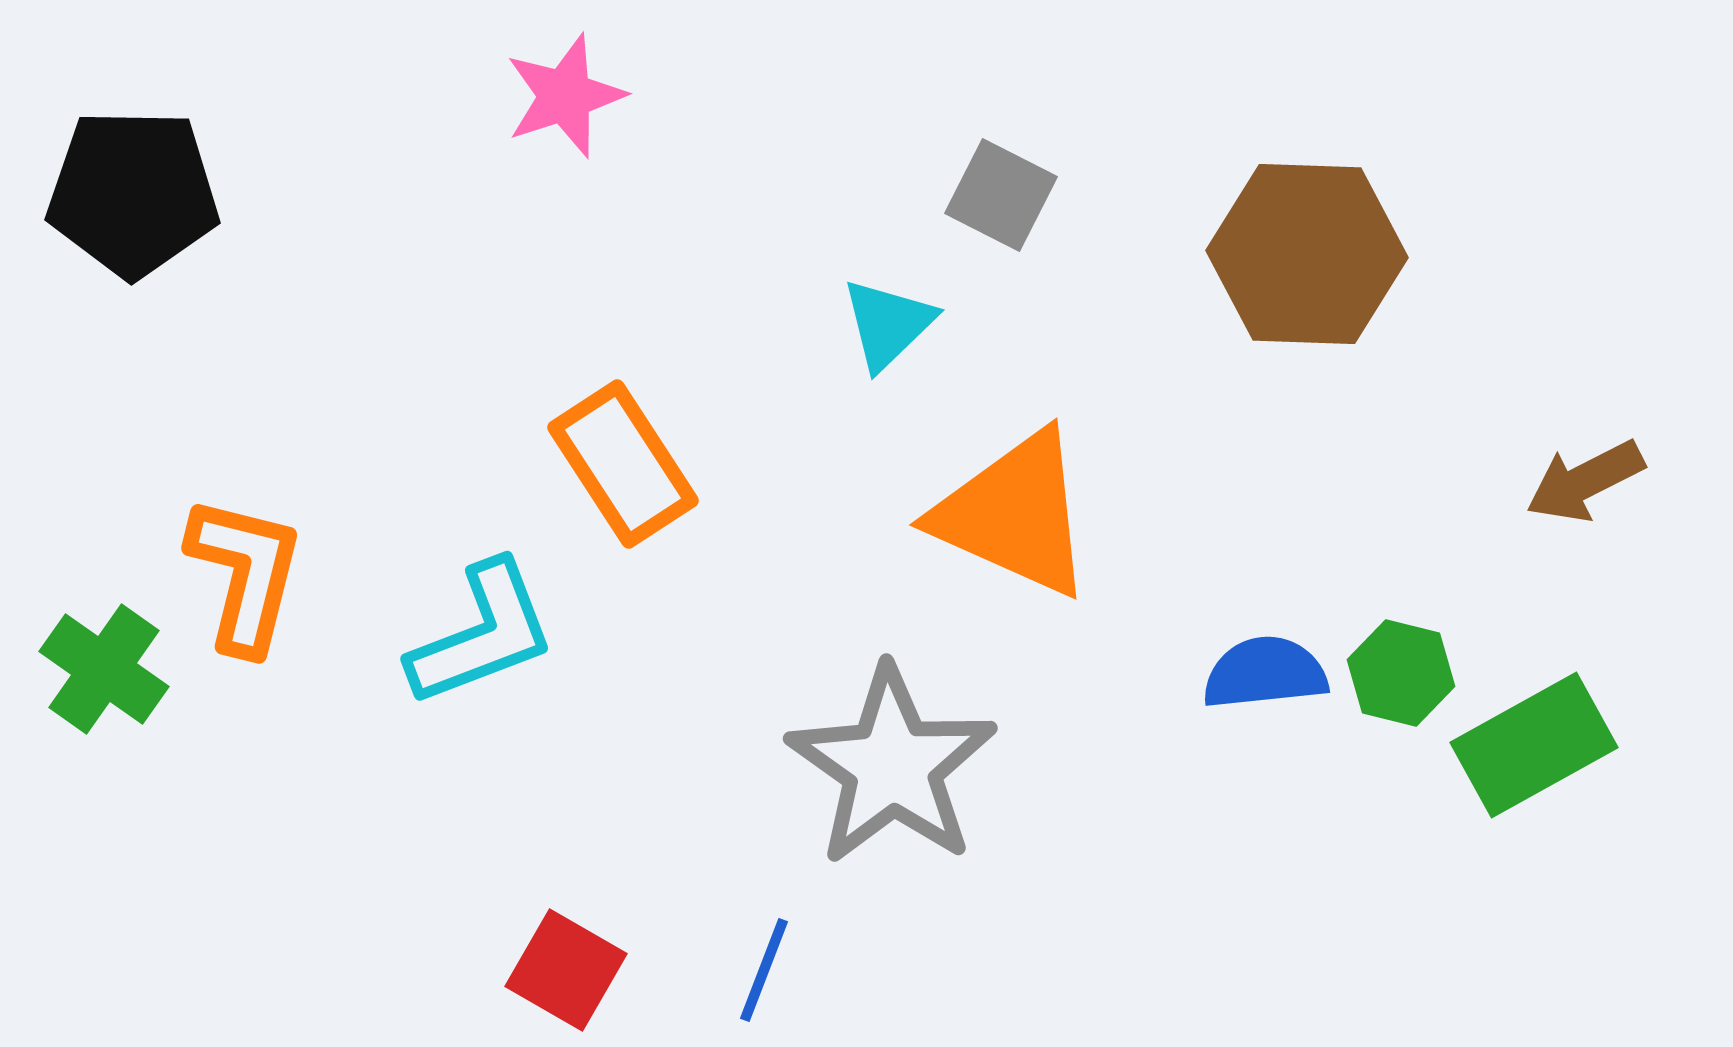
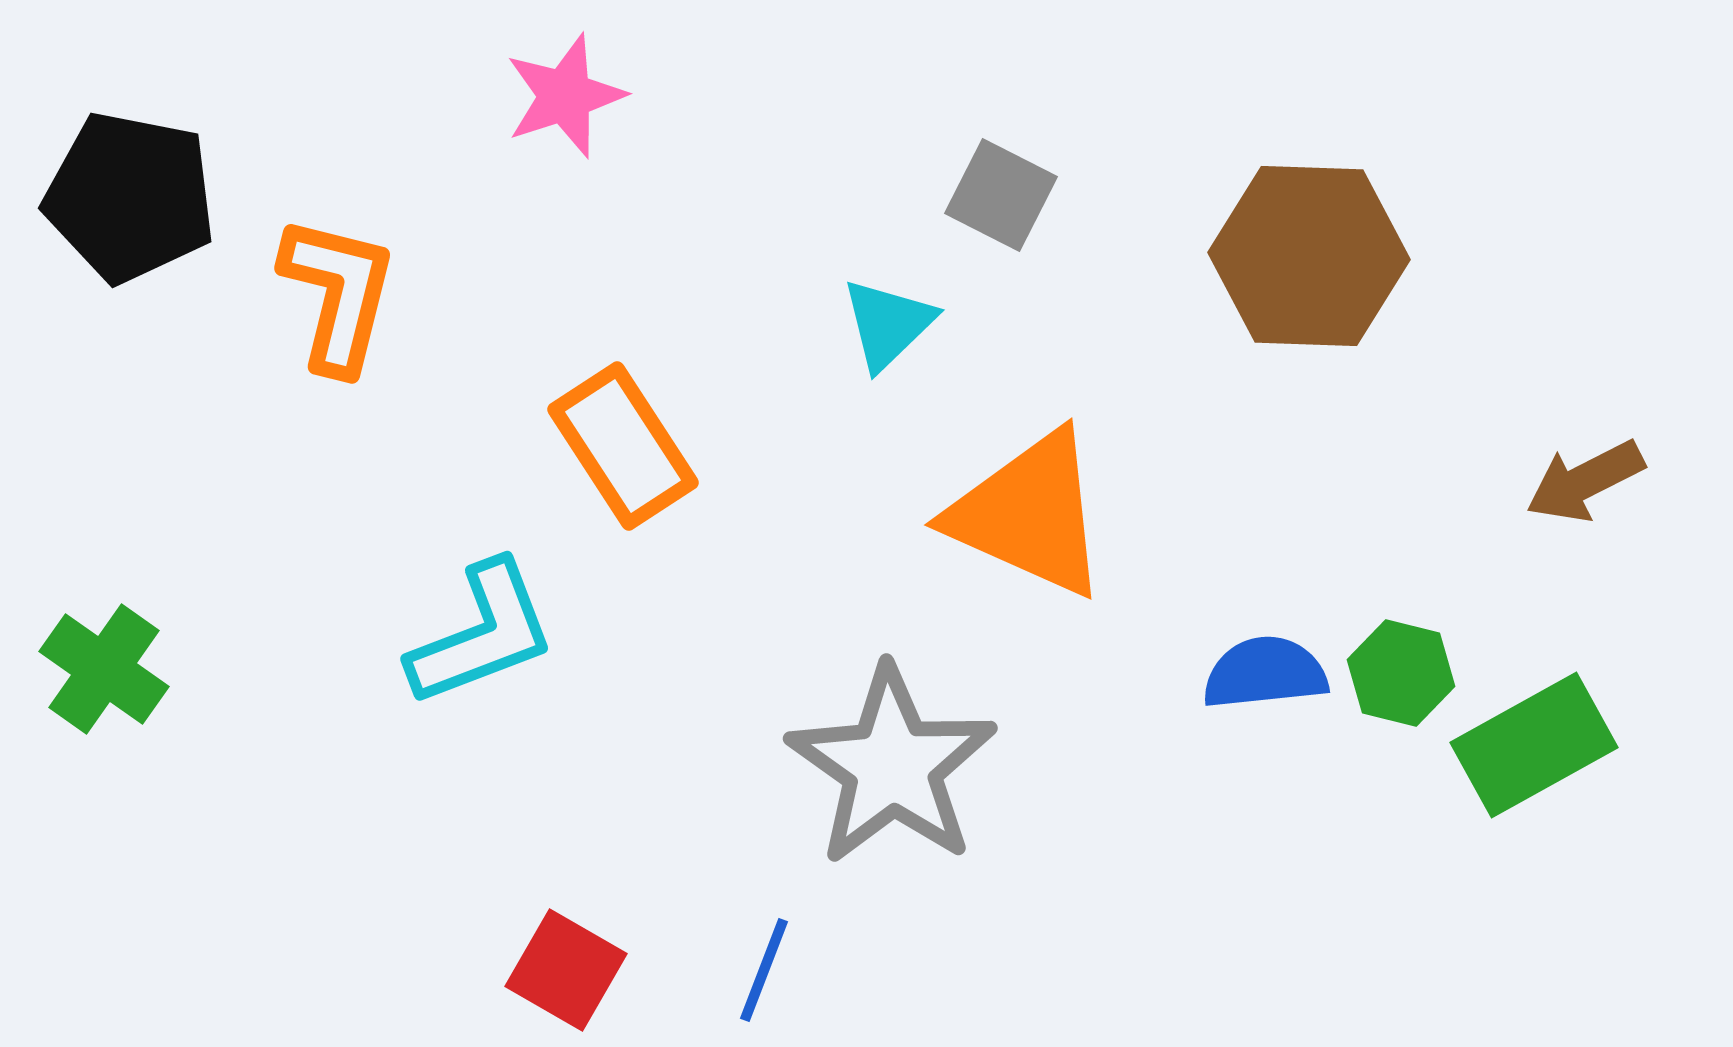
black pentagon: moved 3 px left, 4 px down; rotated 10 degrees clockwise
brown hexagon: moved 2 px right, 2 px down
orange rectangle: moved 18 px up
orange triangle: moved 15 px right
orange L-shape: moved 93 px right, 280 px up
